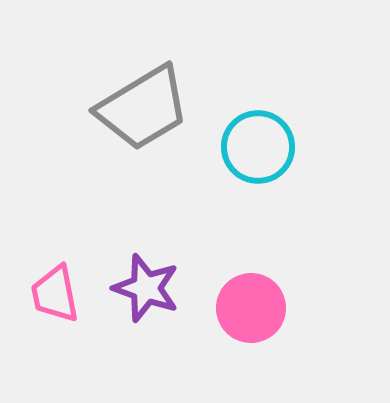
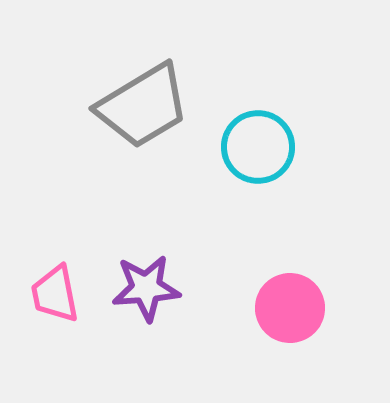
gray trapezoid: moved 2 px up
purple star: rotated 24 degrees counterclockwise
pink circle: moved 39 px right
